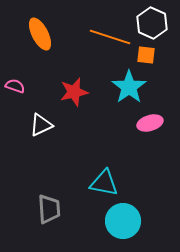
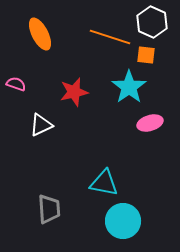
white hexagon: moved 1 px up
pink semicircle: moved 1 px right, 2 px up
